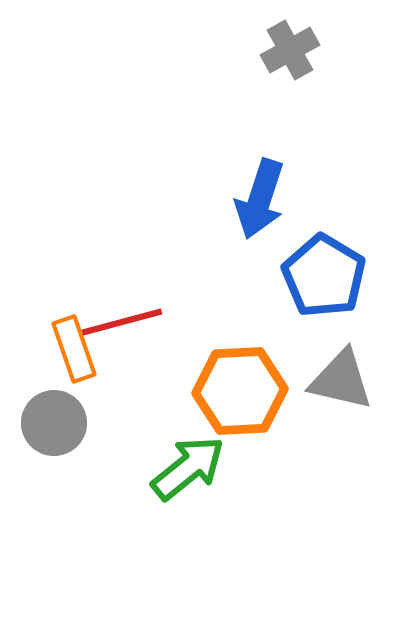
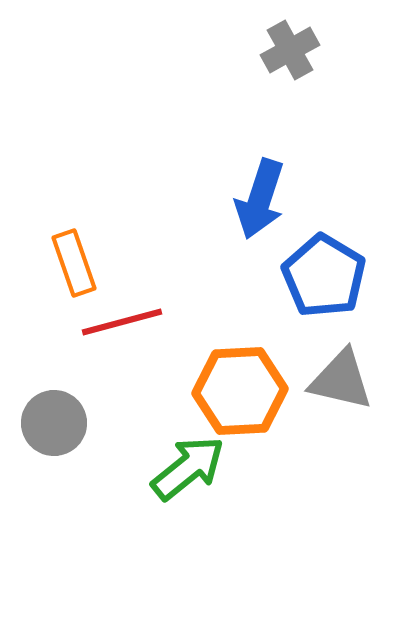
orange rectangle: moved 86 px up
